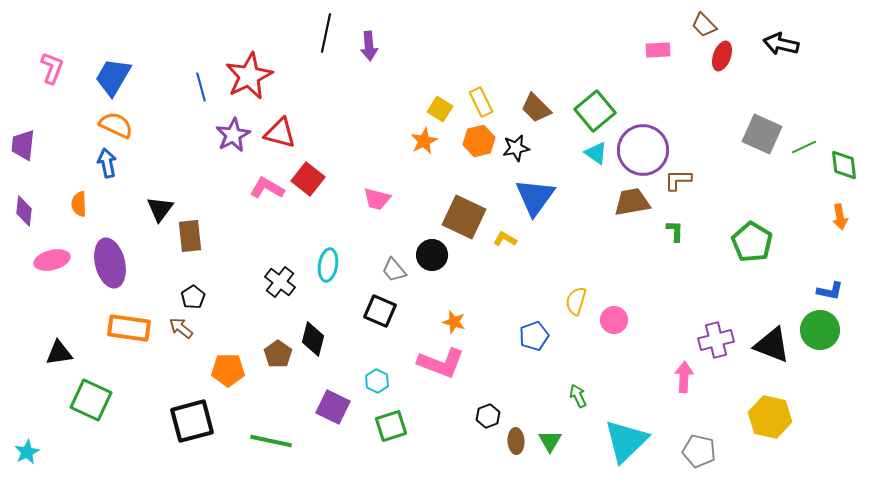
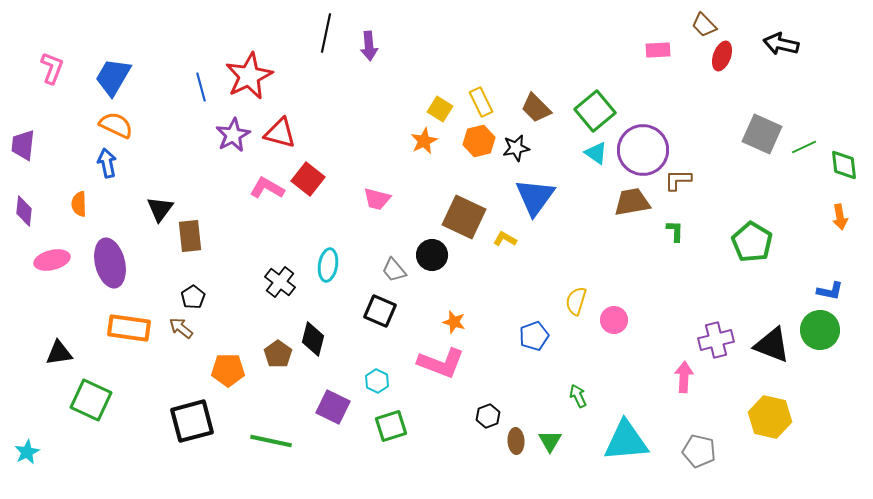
cyan triangle at (626, 441): rotated 39 degrees clockwise
